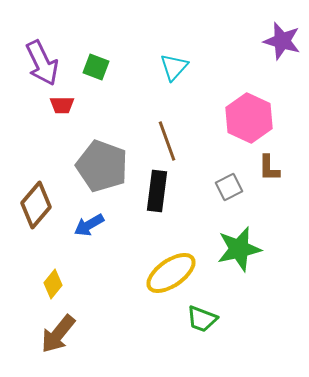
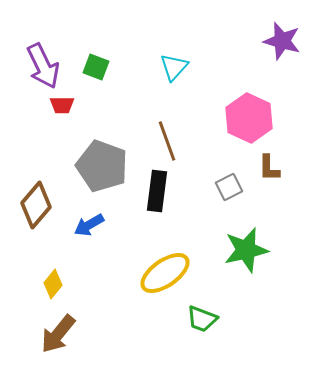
purple arrow: moved 1 px right, 3 px down
green star: moved 7 px right, 1 px down
yellow ellipse: moved 6 px left
